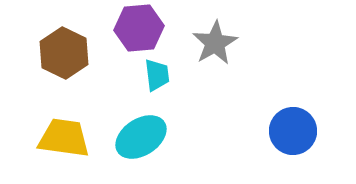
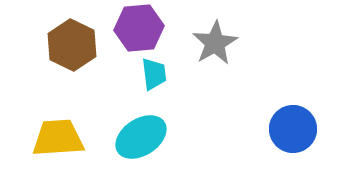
brown hexagon: moved 8 px right, 8 px up
cyan trapezoid: moved 3 px left, 1 px up
blue circle: moved 2 px up
yellow trapezoid: moved 6 px left; rotated 12 degrees counterclockwise
